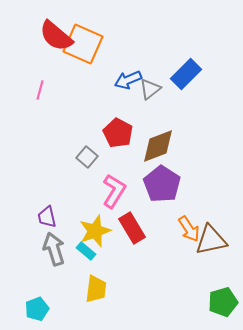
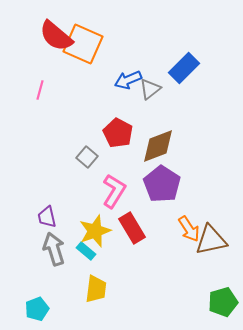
blue rectangle: moved 2 px left, 6 px up
